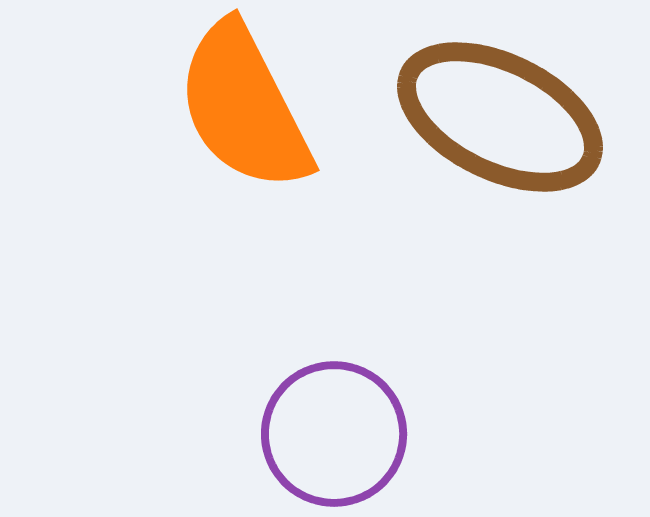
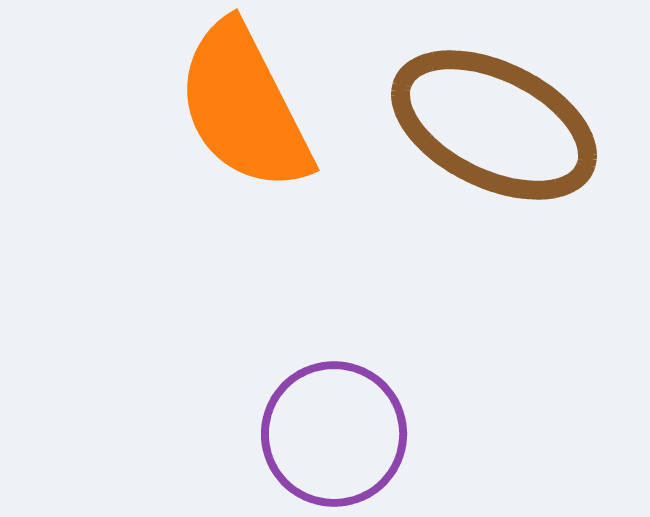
brown ellipse: moved 6 px left, 8 px down
